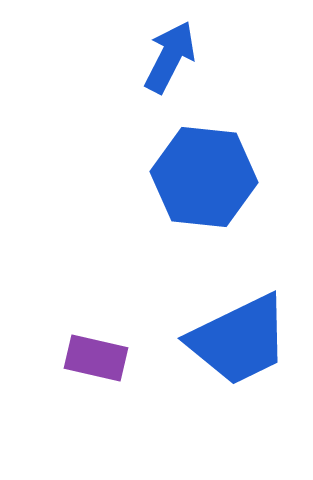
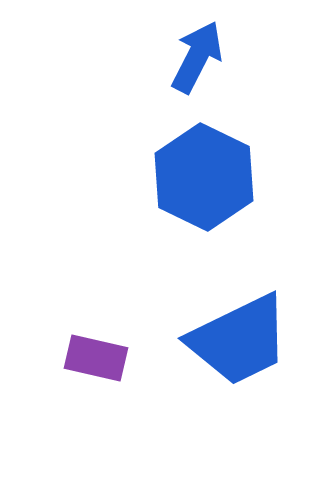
blue arrow: moved 27 px right
blue hexagon: rotated 20 degrees clockwise
